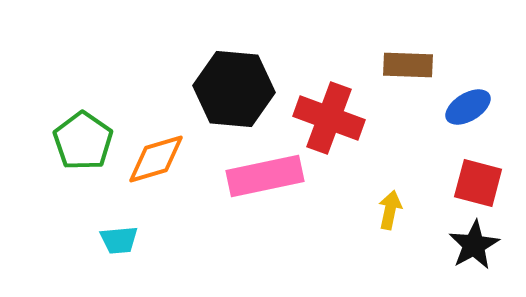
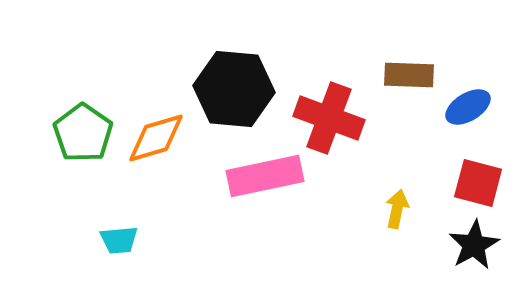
brown rectangle: moved 1 px right, 10 px down
green pentagon: moved 8 px up
orange diamond: moved 21 px up
yellow arrow: moved 7 px right, 1 px up
